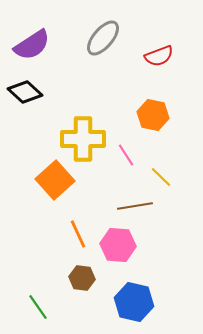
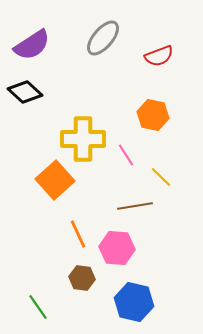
pink hexagon: moved 1 px left, 3 px down
